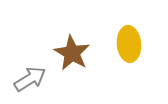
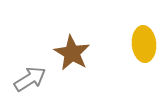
yellow ellipse: moved 15 px right
